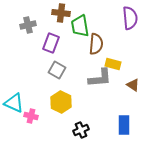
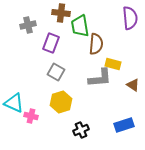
gray square: moved 1 px left, 2 px down
yellow hexagon: rotated 15 degrees clockwise
blue rectangle: rotated 72 degrees clockwise
